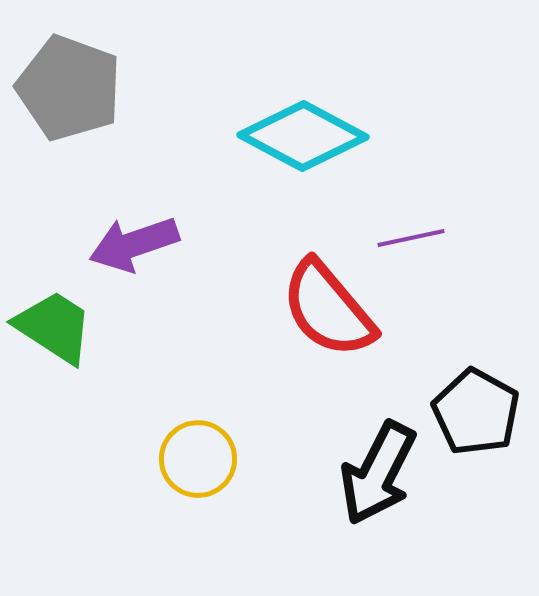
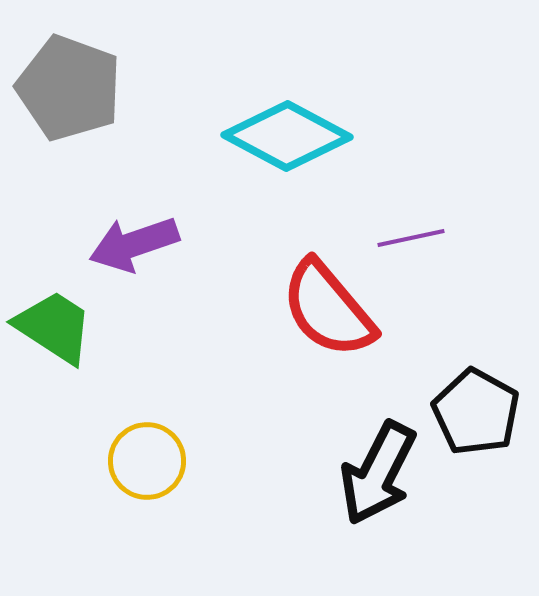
cyan diamond: moved 16 px left
yellow circle: moved 51 px left, 2 px down
